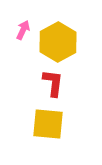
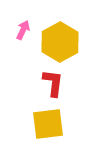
yellow hexagon: moved 2 px right
yellow square: rotated 12 degrees counterclockwise
